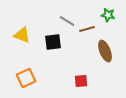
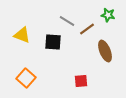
brown line: rotated 21 degrees counterclockwise
black square: rotated 12 degrees clockwise
orange square: rotated 24 degrees counterclockwise
